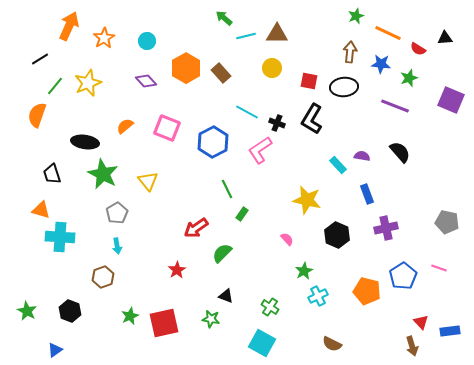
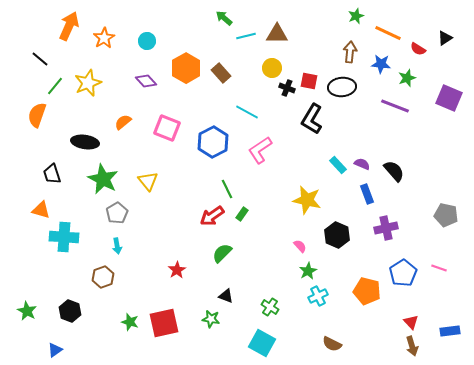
black triangle at (445, 38): rotated 28 degrees counterclockwise
black line at (40, 59): rotated 72 degrees clockwise
green star at (409, 78): moved 2 px left
black ellipse at (344, 87): moved 2 px left
purple square at (451, 100): moved 2 px left, 2 px up
black cross at (277, 123): moved 10 px right, 35 px up
orange semicircle at (125, 126): moved 2 px left, 4 px up
black semicircle at (400, 152): moved 6 px left, 19 px down
purple semicircle at (362, 156): moved 8 px down; rotated 14 degrees clockwise
green star at (103, 174): moved 5 px down
gray pentagon at (447, 222): moved 1 px left, 7 px up
red arrow at (196, 228): moved 16 px right, 12 px up
cyan cross at (60, 237): moved 4 px right
pink semicircle at (287, 239): moved 13 px right, 7 px down
green star at (304, 271): moved 4 px right
blue pentagon at (403, 276): moved 3 px up
green star at (130, 316): moved 6 px down; rotated 30 degrees counterclockwise
red triangle at (421, 322): moved 10 px left
